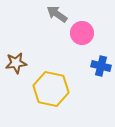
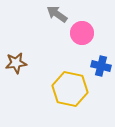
yellow hexagon: moved 19 px right
